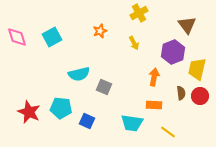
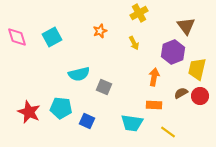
brown triangle: moved 1 px left, 1 px down
brown semicircle: rotated 112 degrees counterclockwise
